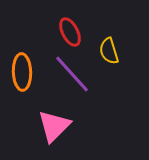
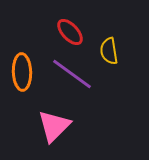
red ellipse: rotated 16 degrees counterclockwise
yellow semicircle: rotated 8 degrees clockwise
purple line: rotated 12 degrees counterclockwise
